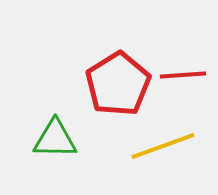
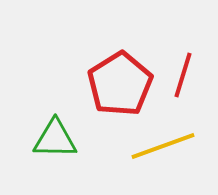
red line: rotated 69 degrees counterclockwise
red pentagon: moved 2 px right
